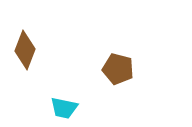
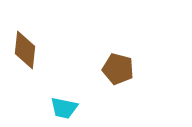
brown diamond: rotated 15 degrees counterclockwise
